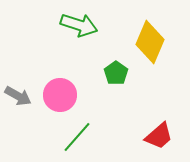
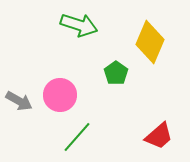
gray arrow: moved 1 px right, 5 px down
